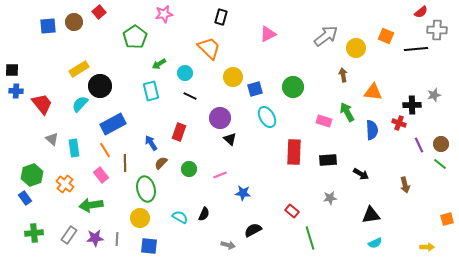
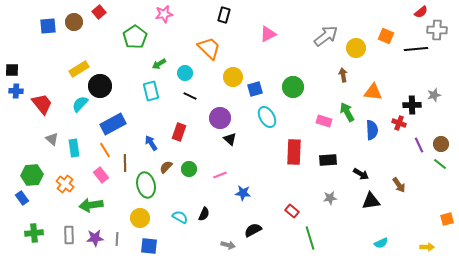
black rectangle at (221, 17): moved 3 px right, 2 px up
brown semicircle at (161, 163): moved 5 px right, 4 px down
green hexagon at (32, 175): rotated 15 degrees clockwise
brown arrow at (405, 185): moved 6 px left; rotated 21 degrees counterclockwise
green ellipse at (146, 189): moved 4 px up
blue rectangle at (25, 198): moved 3 px left
black triangle at (371, 215): moved 14 px up
gray rectangle at (69, 235): rotated 36 degrees counterclockwise
cyan semicircle at (375, 243): moved 6 px right
